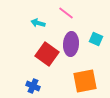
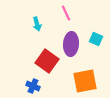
pink line: rotated 28 degrees clockwise
cyan arrow: moved 1 px left, 1 px down; rotated 120 degrees counterclockwise
red square: moved 7 px down
